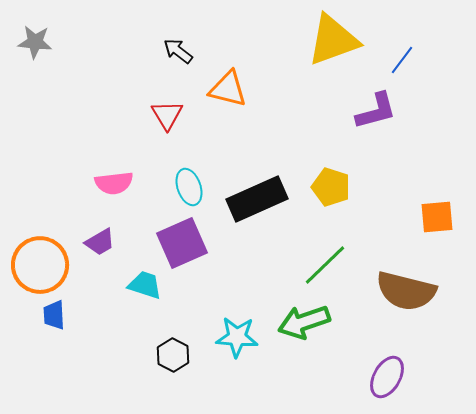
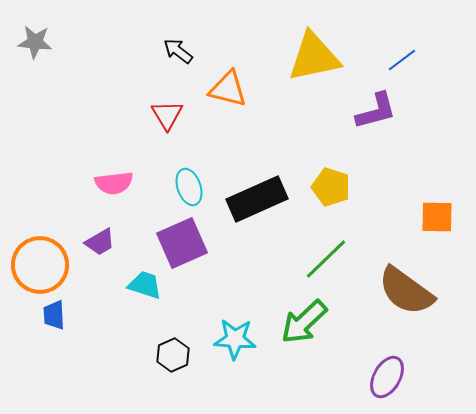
yellow triangle: moved 19 px left, 17 px down; rotated 8 degrees clockwise
blue line: rotated 16 degrees clockwise
orange square: rotated 6 degrees clockwise
green line: moved 1 px right, 6 px up
brown semicircle: rotated 22 degrees clockwise
green arrow: rotated 24 degrees counterclockwise
cyan star: moved 2 px left, 2 px down
black hexagon: rotated 8 degrees clockwise
